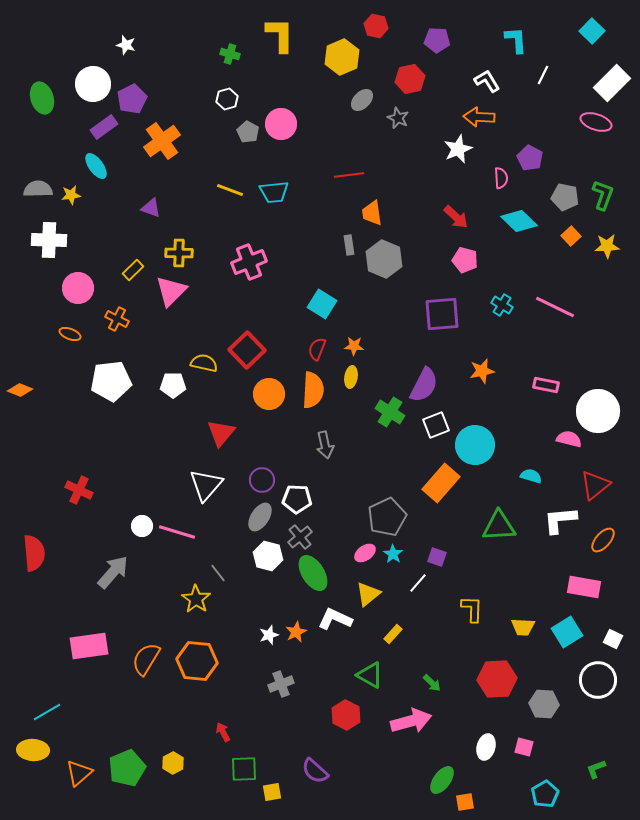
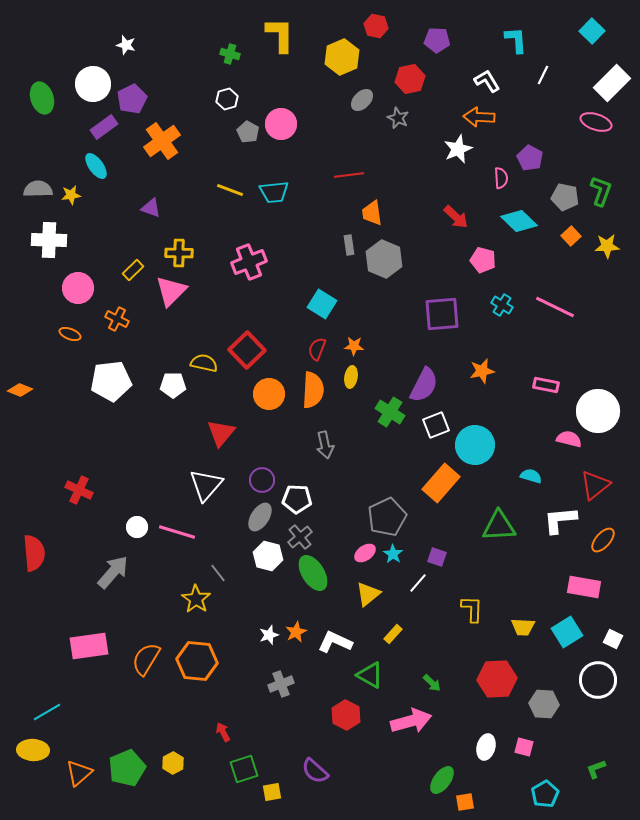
green L-shape at (603, 195): moved 2 px left, 4 px up
pink pentagon at (465, 260): moved 18 px right
white circle at (142, 526): moved 5 px left, 1 px down
white L-shape at (335, 619): moved 23 px down
green square at (244, 769): rotated 16 degrees counterclockwise
